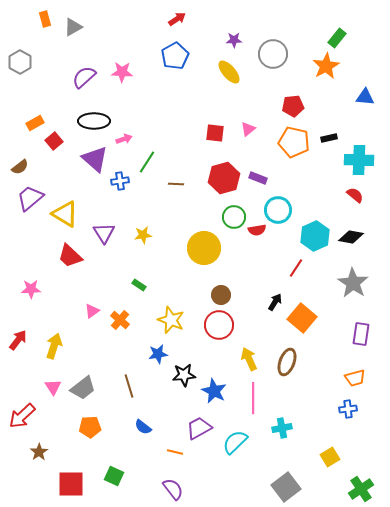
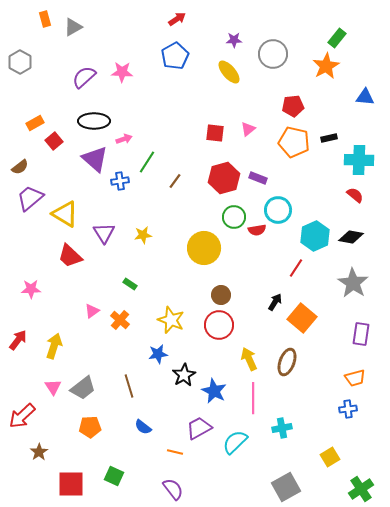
brown line at (176, 184): moved 1 px left, 3 px up; rotated 56 degrees counterclockwise
green rectangle at (139, 285): moved 9 px left, 1 px up
black star at (184, 375): rotated 25 degrees counterclockwise
gray square at (286, 487): rotated 8 degrees clockwise
